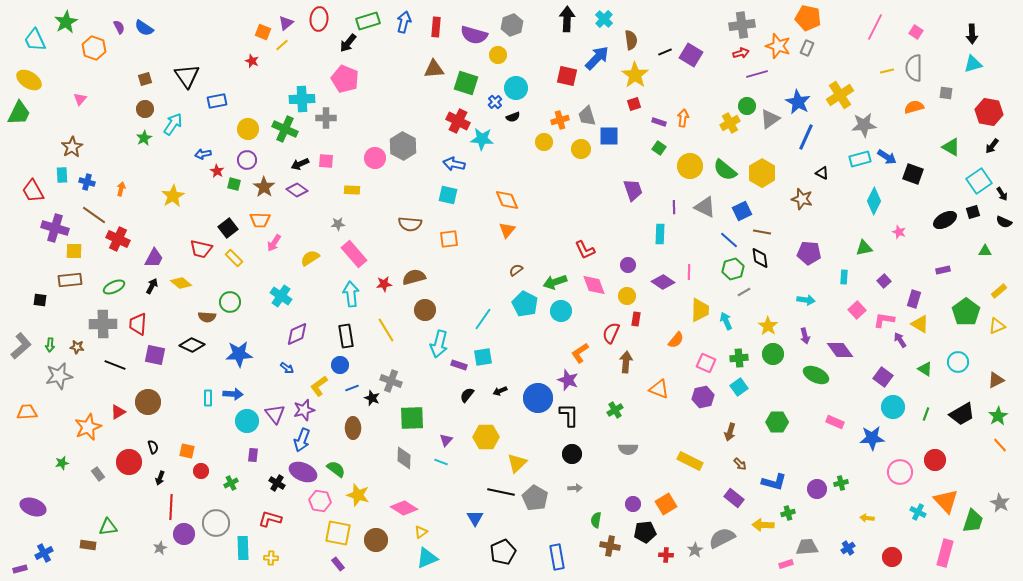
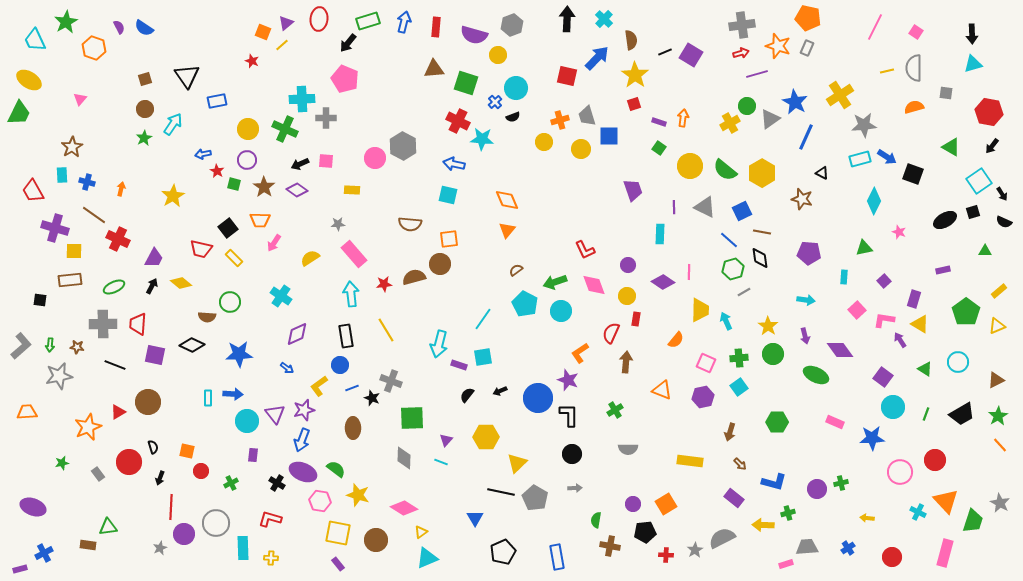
blue star at (798, 102): moved 3 px left
brown circle at (425, 310): moved 15 px right, 46 px up
orange triangle at (659, 389): moved 3 px right, 1 px down
yellow rectangle at (690, 461): rotated 20 degrees counterclockwise
